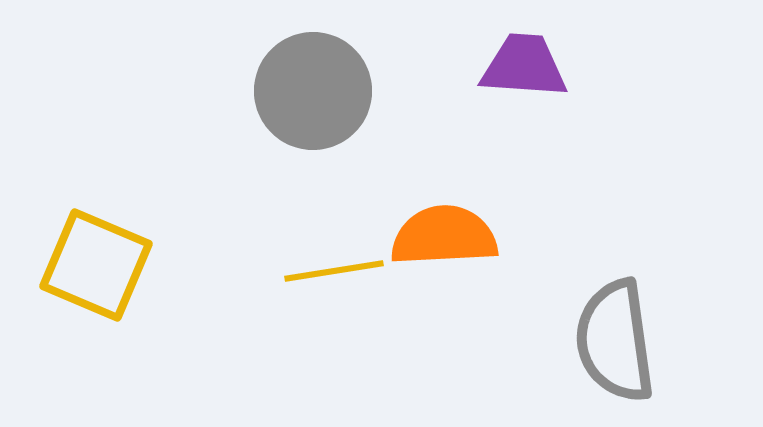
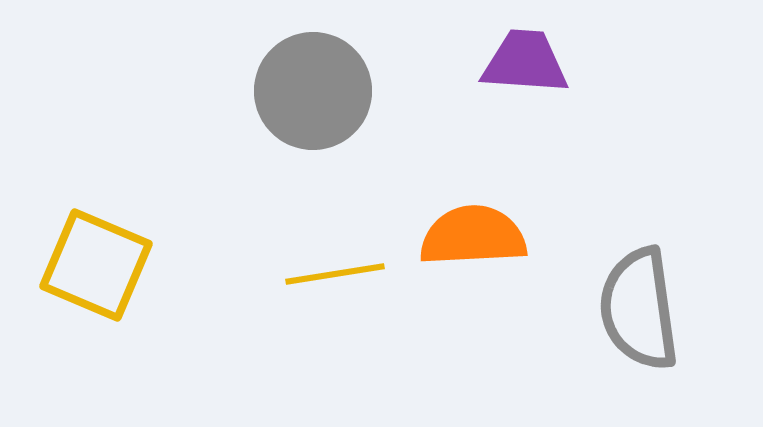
purple trapezoid: moved 1 px right, 4 px up
orange semicircle: moved 29 px right
yellow line: moved 1 px right, 3 px down
gray semicircle: moved 24 px right, 32 px up
